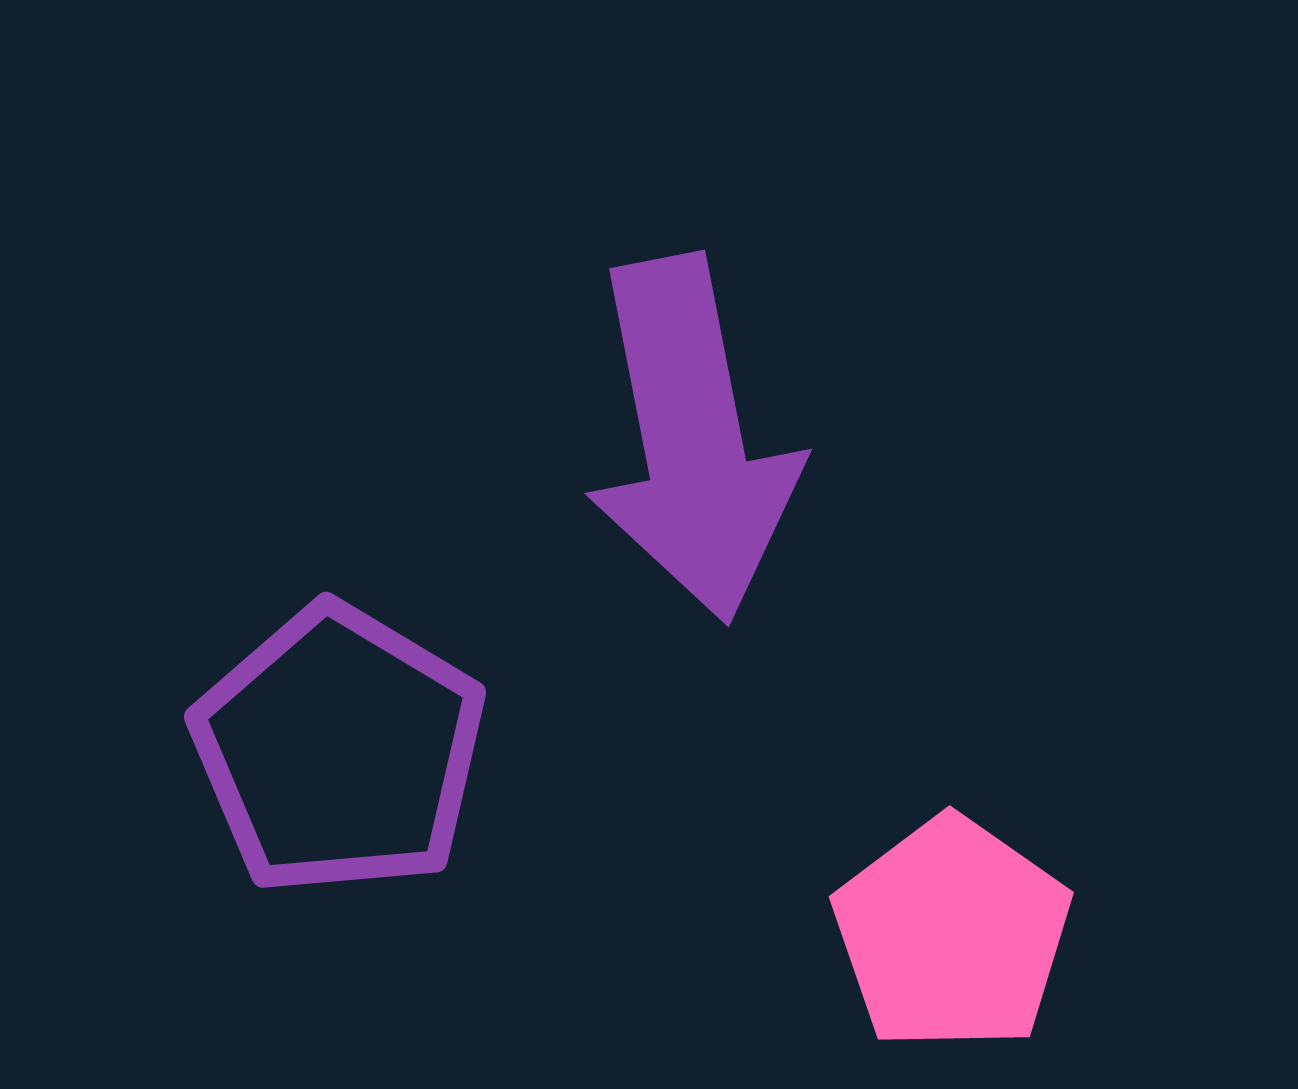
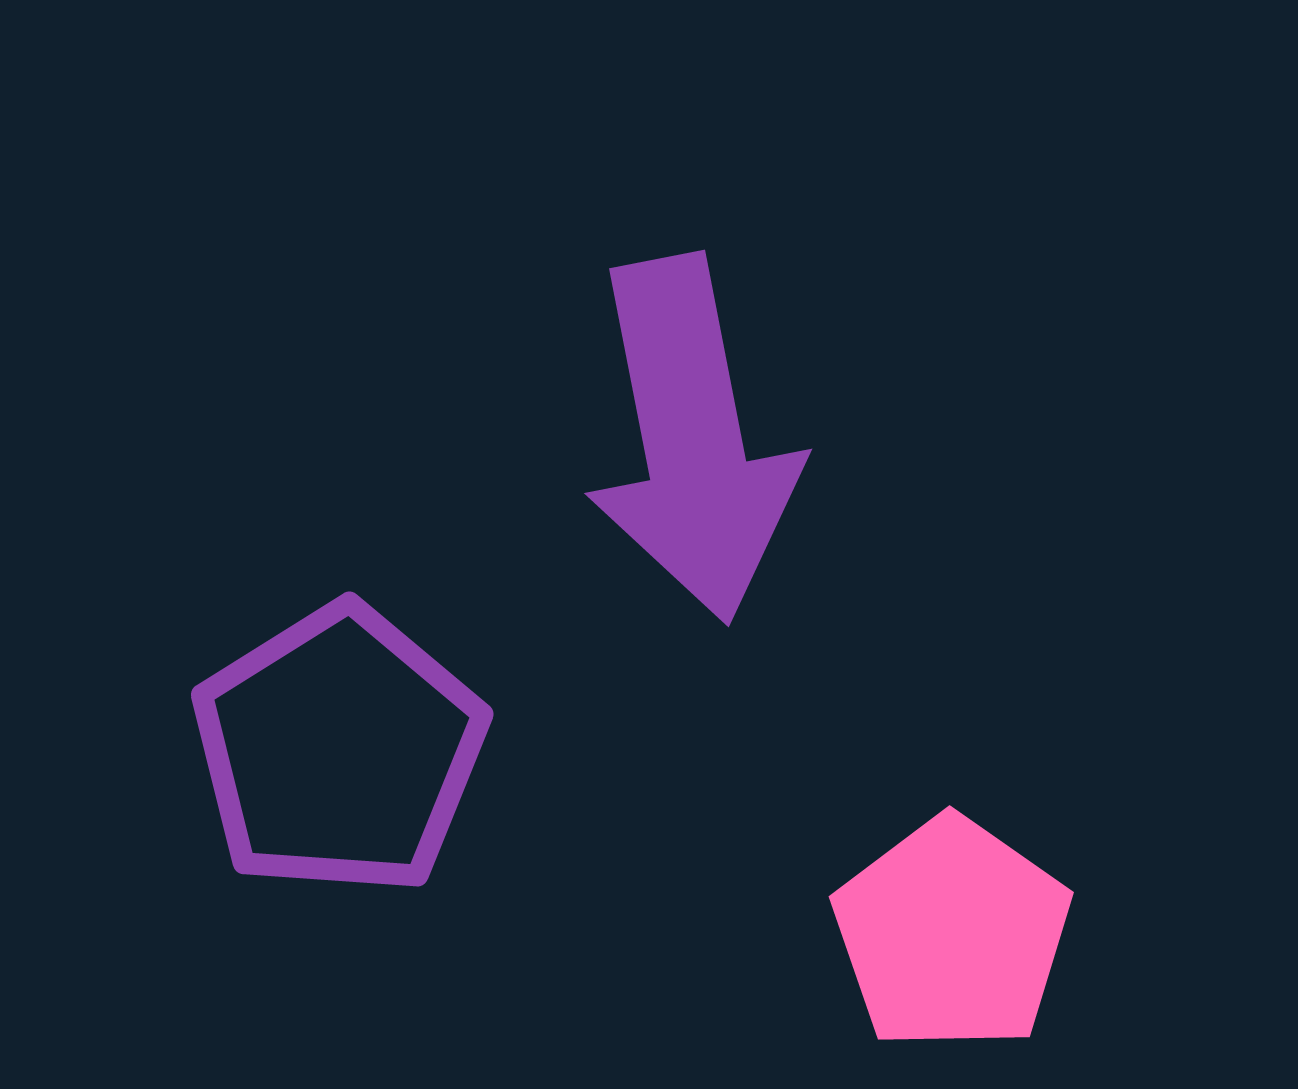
purple pentagon: rotated 9 degrees clockwise
